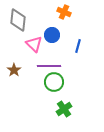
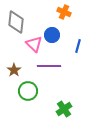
gray diamond: moved 2 px left, 2 px down
green circle: moved 26 px left, 9 px down
